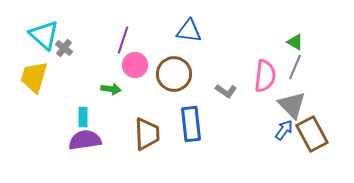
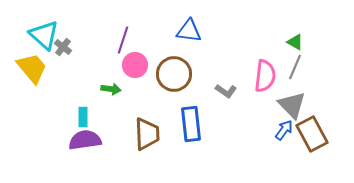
gray cross: moved 1 px left, 1 px up
yellow trapezoid: moved 2 px left, 9 px up; rotated 124 degrees clockwise
